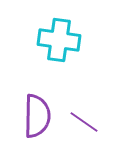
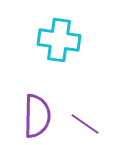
purple line: moved 1 px right, 2 px down
